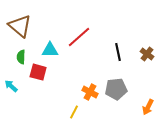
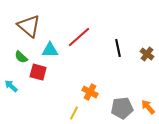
brown triangle: moved 9 px right
black line: moved 4 px up
green semicircle: rotated 48 degrees counterclockwise
gray pentagon: moved 6 px right, 19 px down
orange arrow: rotated 112 degrees clockwise
yellow line: moved 1 px down
